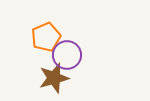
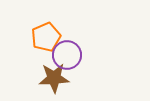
brown star: rotated 12 degrees clockwise
